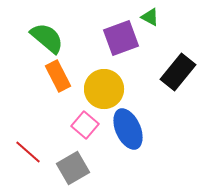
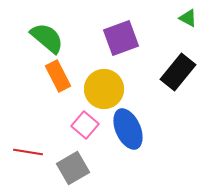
green triangle: moved 38 px right, 1 px down
red line: rotated 32 degrees counterclockwise
